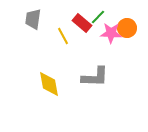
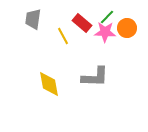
green line: moved 9 px right
pink star: moved 6 px left, 1 px up
